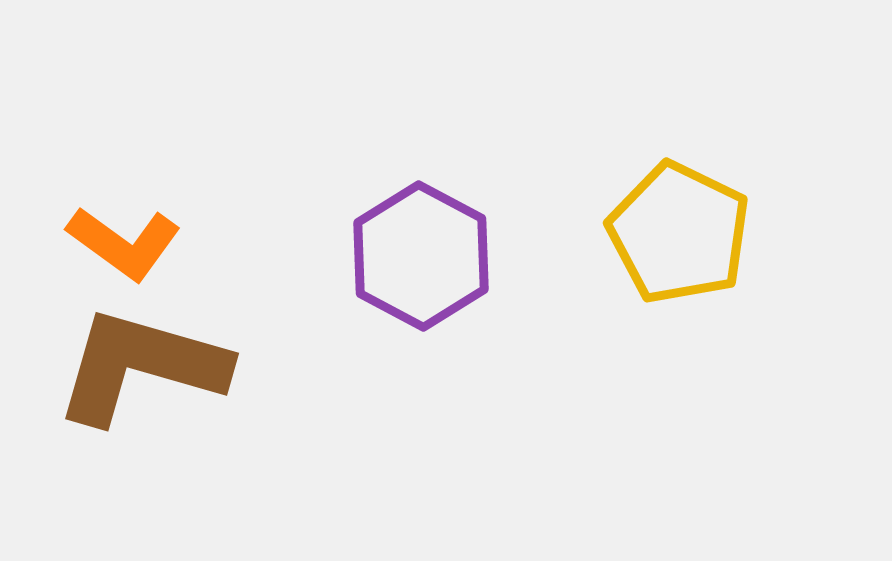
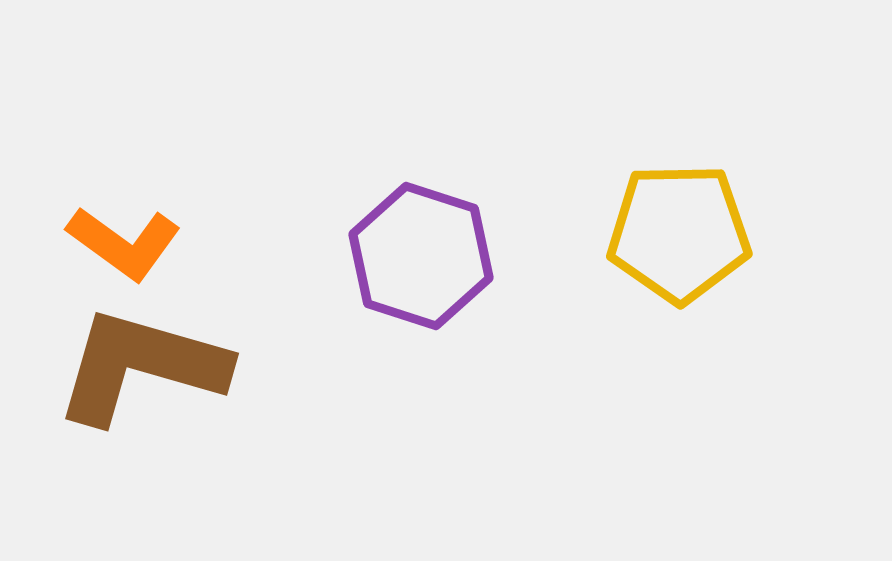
yellow pentagon: rotated 27 degrees counterclockwise
purple hexagon: rotated 10 degrees counterclockwise
